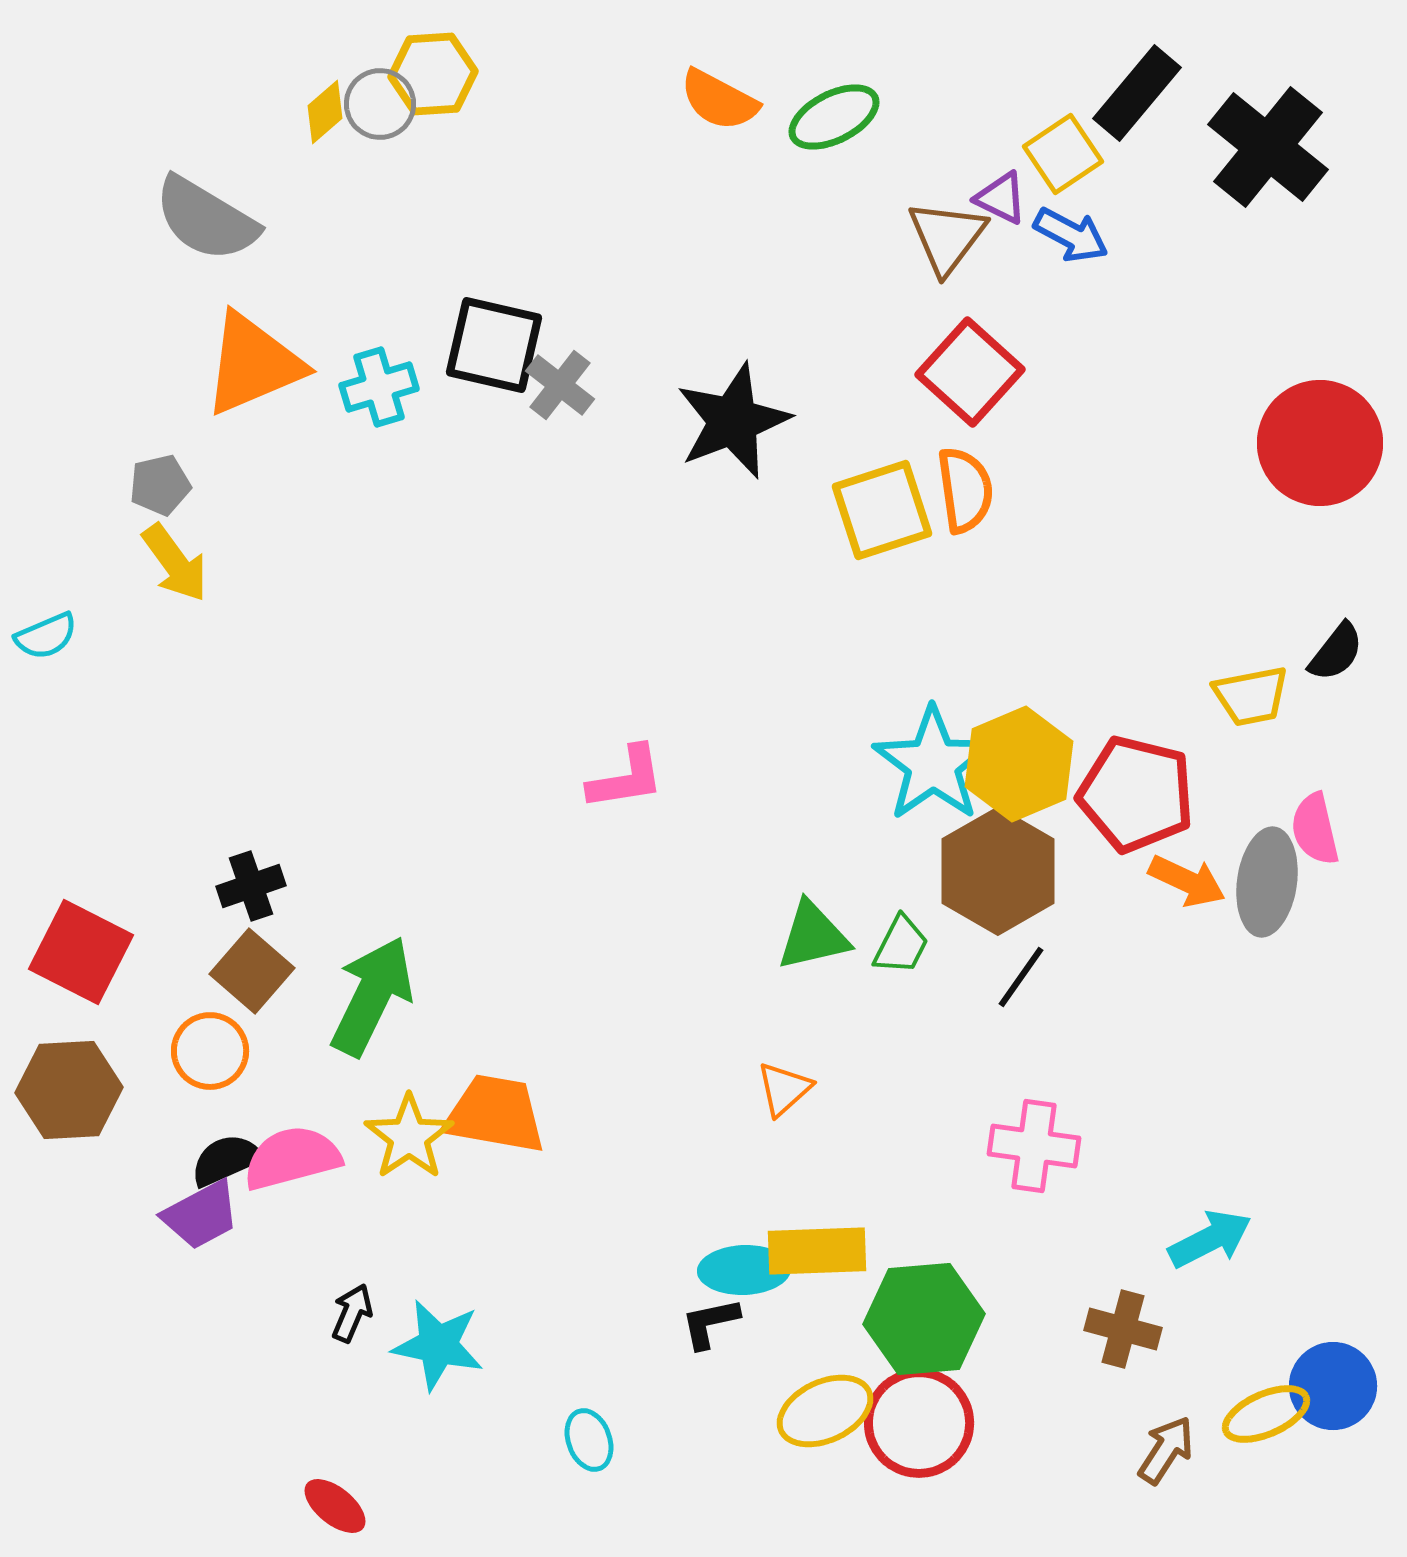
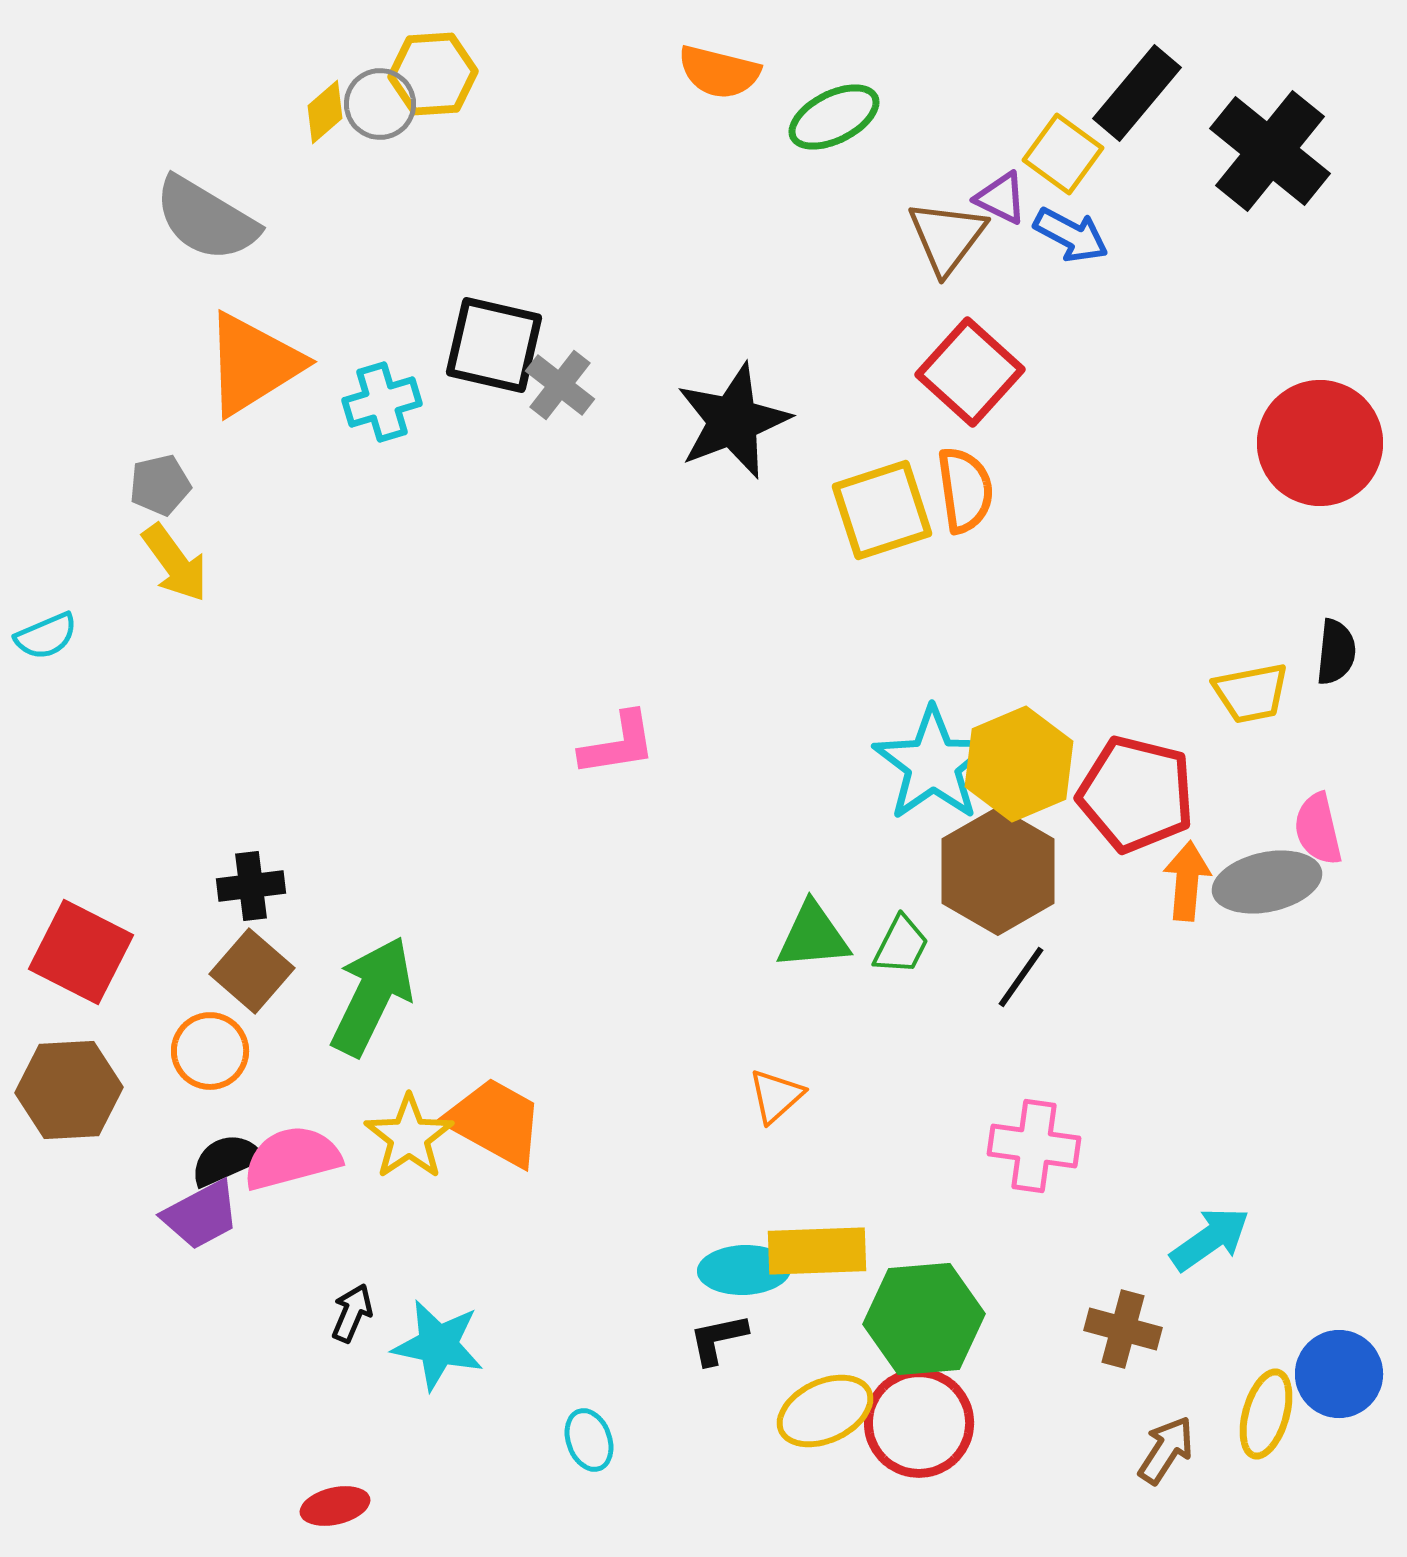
orange semicircle at (719, 100): moved 28 px up; rotated 14 degrees counterclockwise
black cross at (1268, 147): moved 2 px right, 4 px down
yellow square at (1063, 154): rotated 20 degrees counterclockwise
orange triangle at (253, 364): rotated 9 degrees counterclockwise
cyan cross at (379, 387): moved 3 px right, 15 px down
black semicircle at (1336, 652): rotated 32 degrees counterclockwise
yellow trapezoid at (1251, 696): moved 3 px up
pink L-shape at (626, 778): moved 8 px left, 34 px up
pink semicircle at (1315, 829): moved 3 px right
orange arrow at (1187, 881): rotated 110 degrees counterclockwise
gray ellipse at (1267, 882): rotated 70 degrees clockwise
black cross at (251, 886): rotated 12 degrees clockwise
green triangle at (813, 936): rotated 8 degrees clockwise
orange triangle at (784, 1089): moved 8 px left, 7 px down
orange trapezoid at (495, 1114): moved 8 px down; rotated 19 degrees clockwise
cyan arrow at (1210, 1239): rotated 8 degrees counterclockwise
black L-shape at (710, 1323): moved 8 px right, 16 px down
blue circle at (1333, 1386): moved 6 px right, 12 px up
yellow ellipse at (1266, 1414): rotated 50 degrees counterclockwise
red ellipse at (335, 1506): rotated 52 degrees counterclockwise
